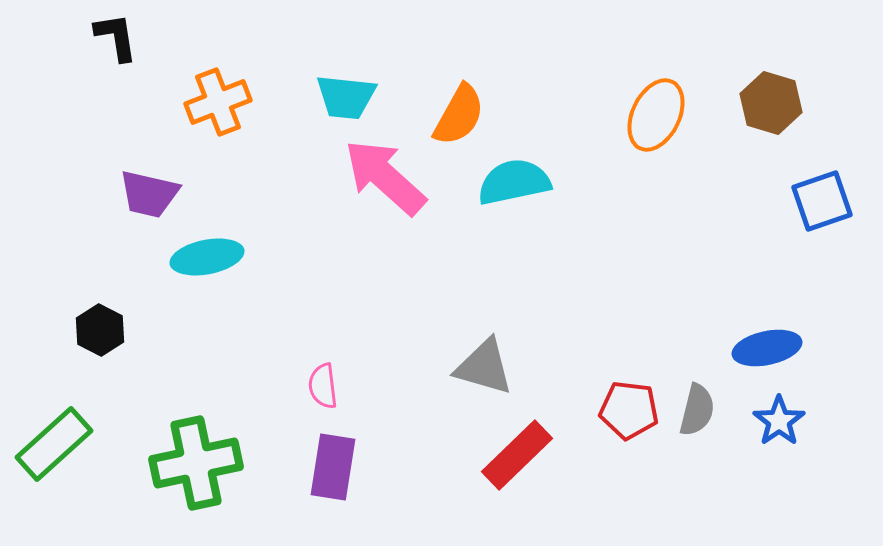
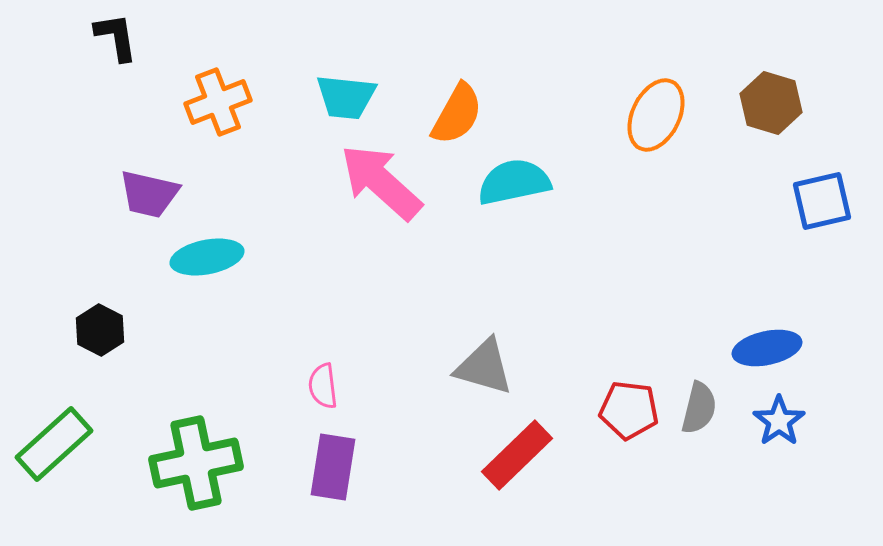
orange semicircle: moved 2 px left, 1 px up
pink arrow: moved 4 px left, 5 px down
blue square: rotated 6 degrees clockwise
gray semicircle: moved 2 px right, 2 px up
